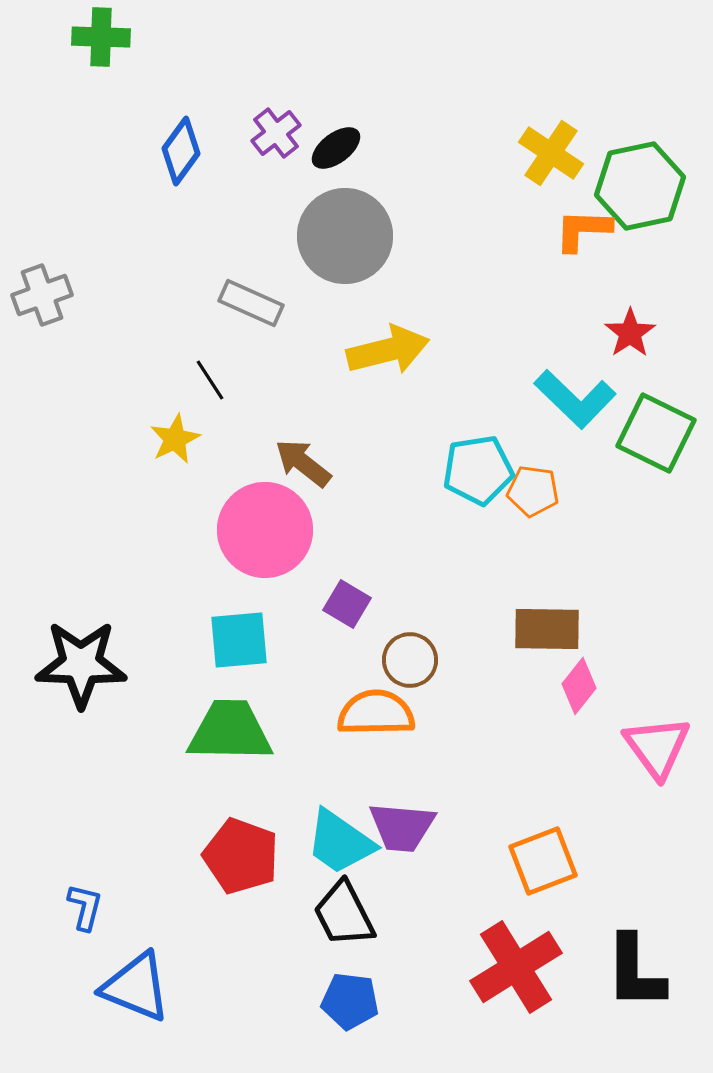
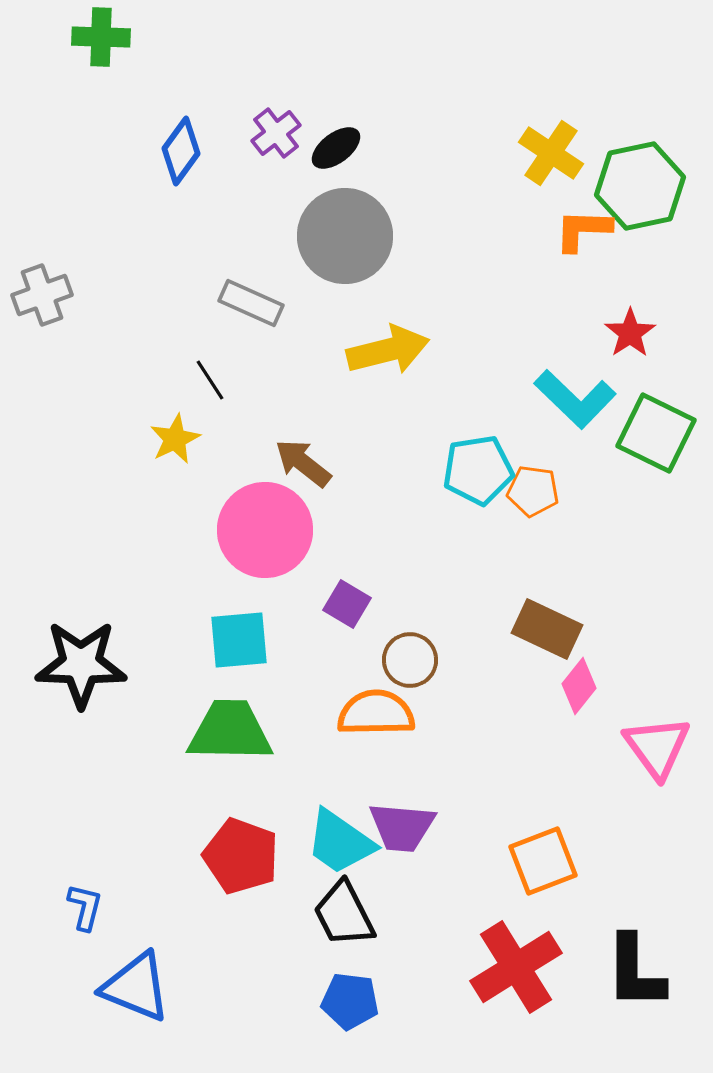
brown rectangle: rotated 24 degrees clockwise
